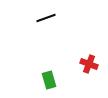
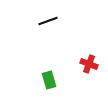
black line: moved 2 px right, 3 px down
